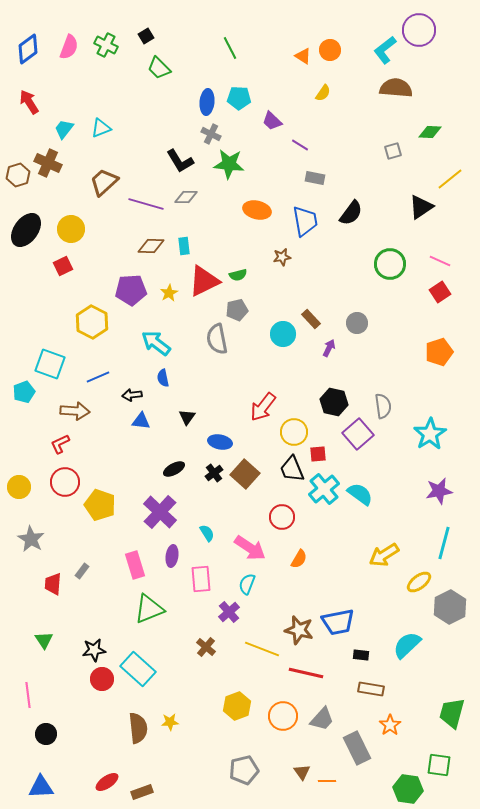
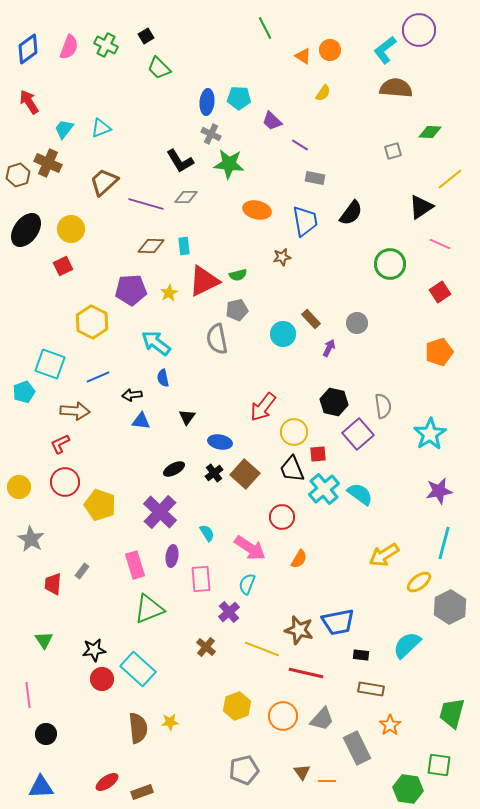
green line at (230, 48): moved 35 px right, 20 px up
pink line at (440, 261): moved 17 px up
